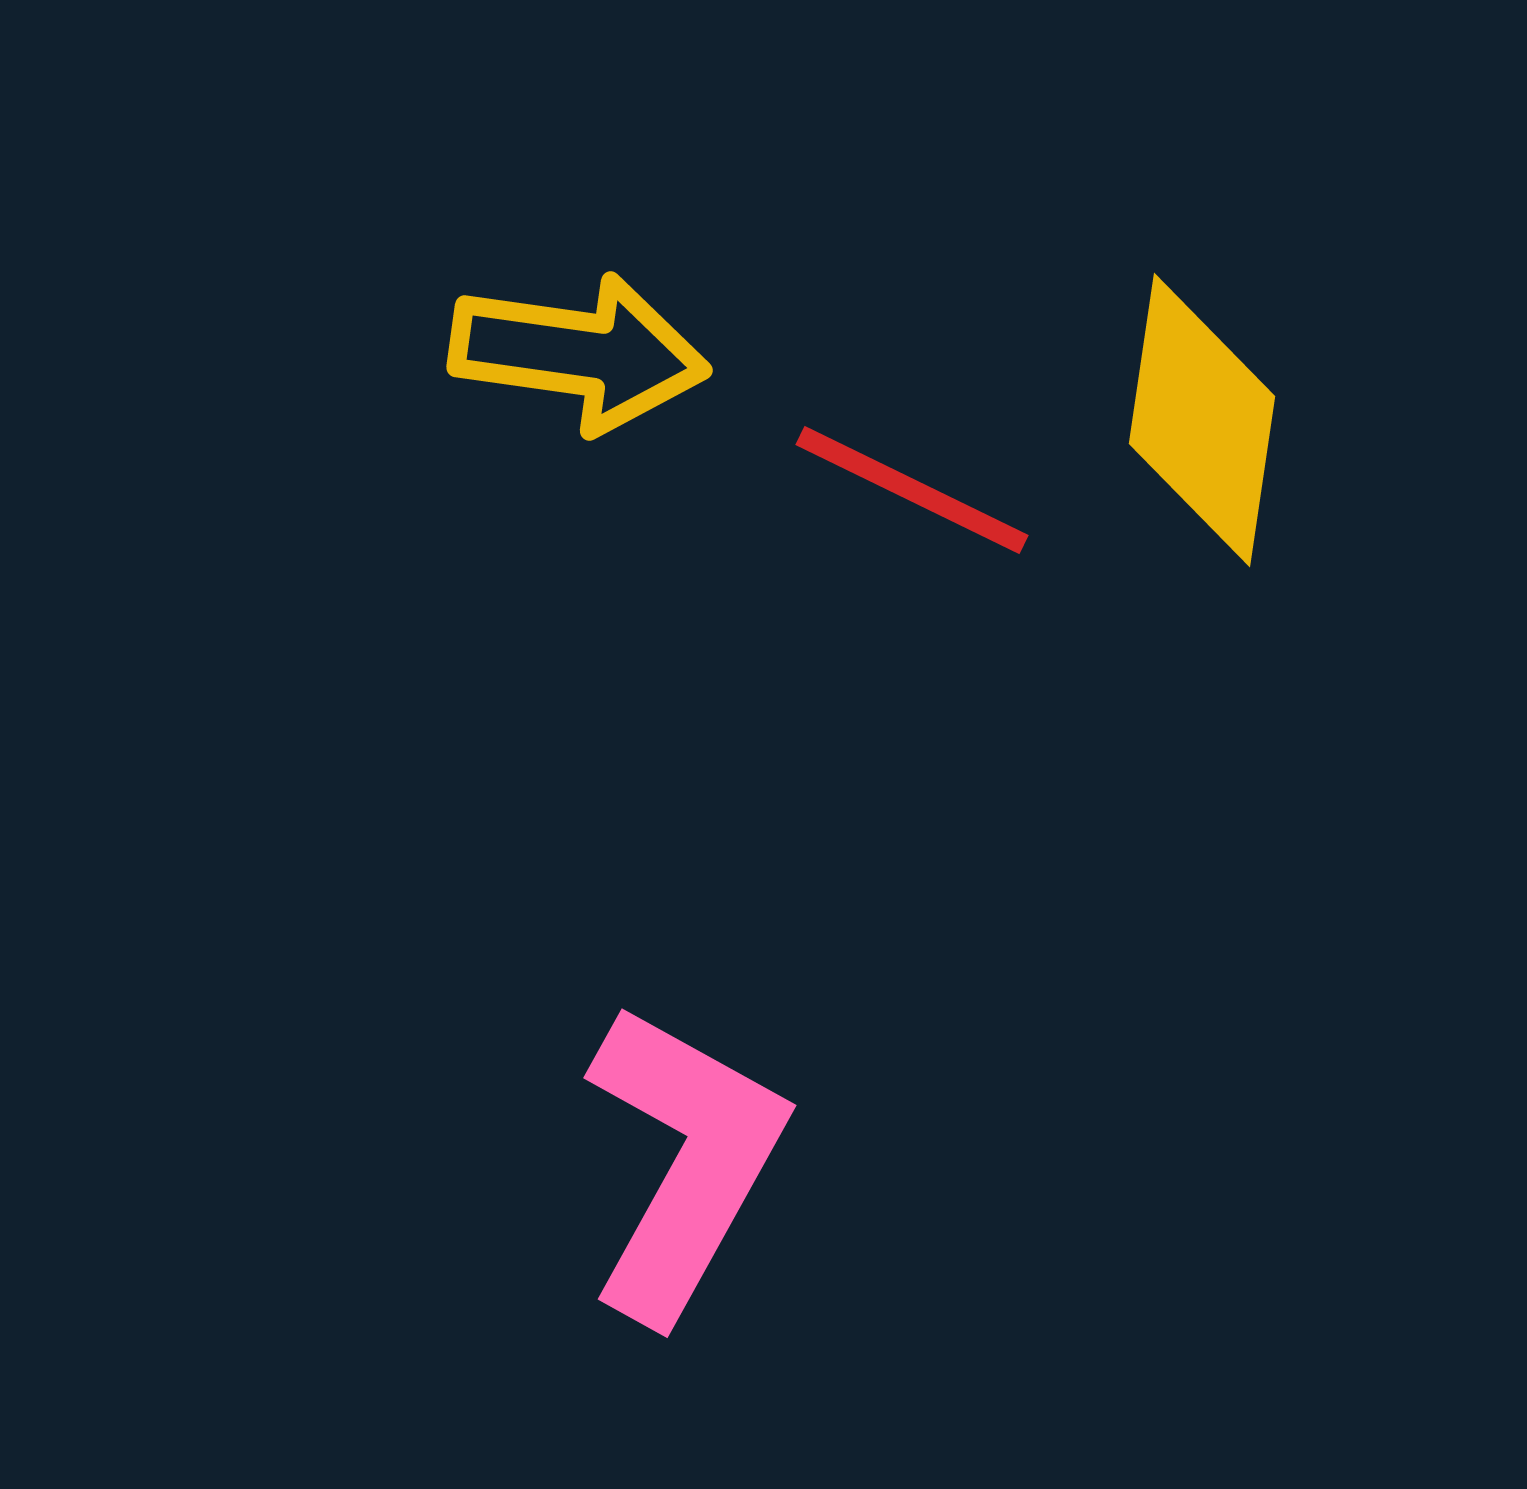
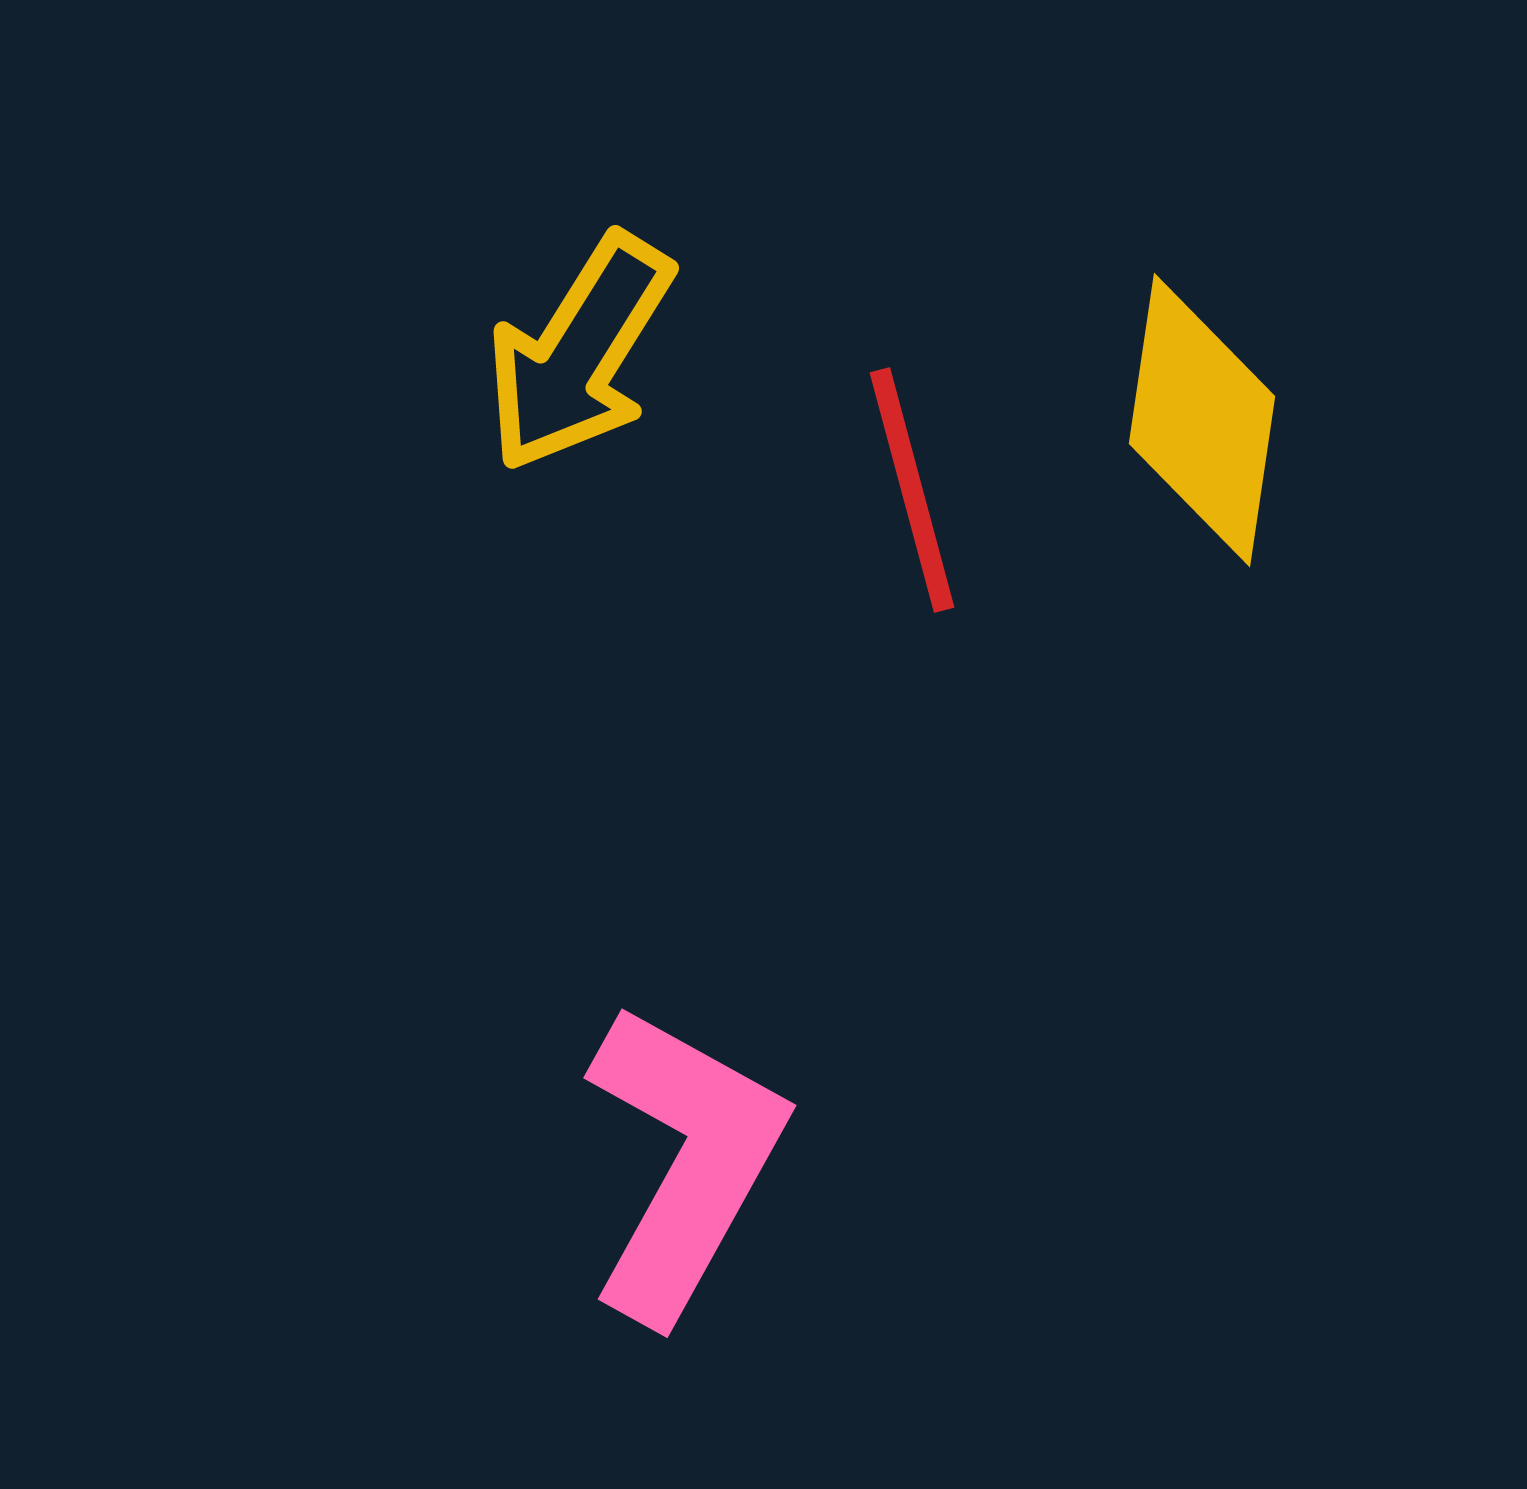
yellow arrow: rotated 114 degrees clockwise
red line: rotated 49 degrees clockwise
